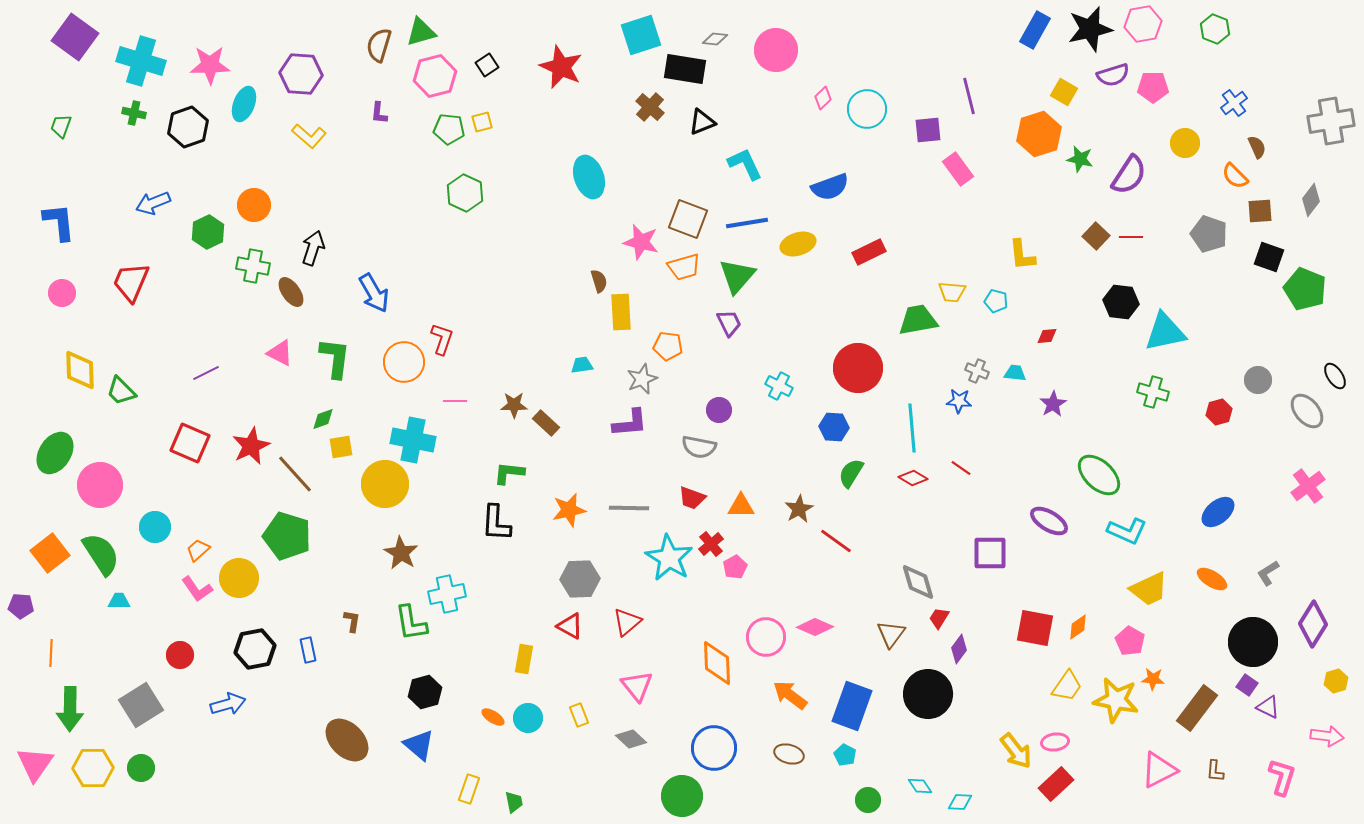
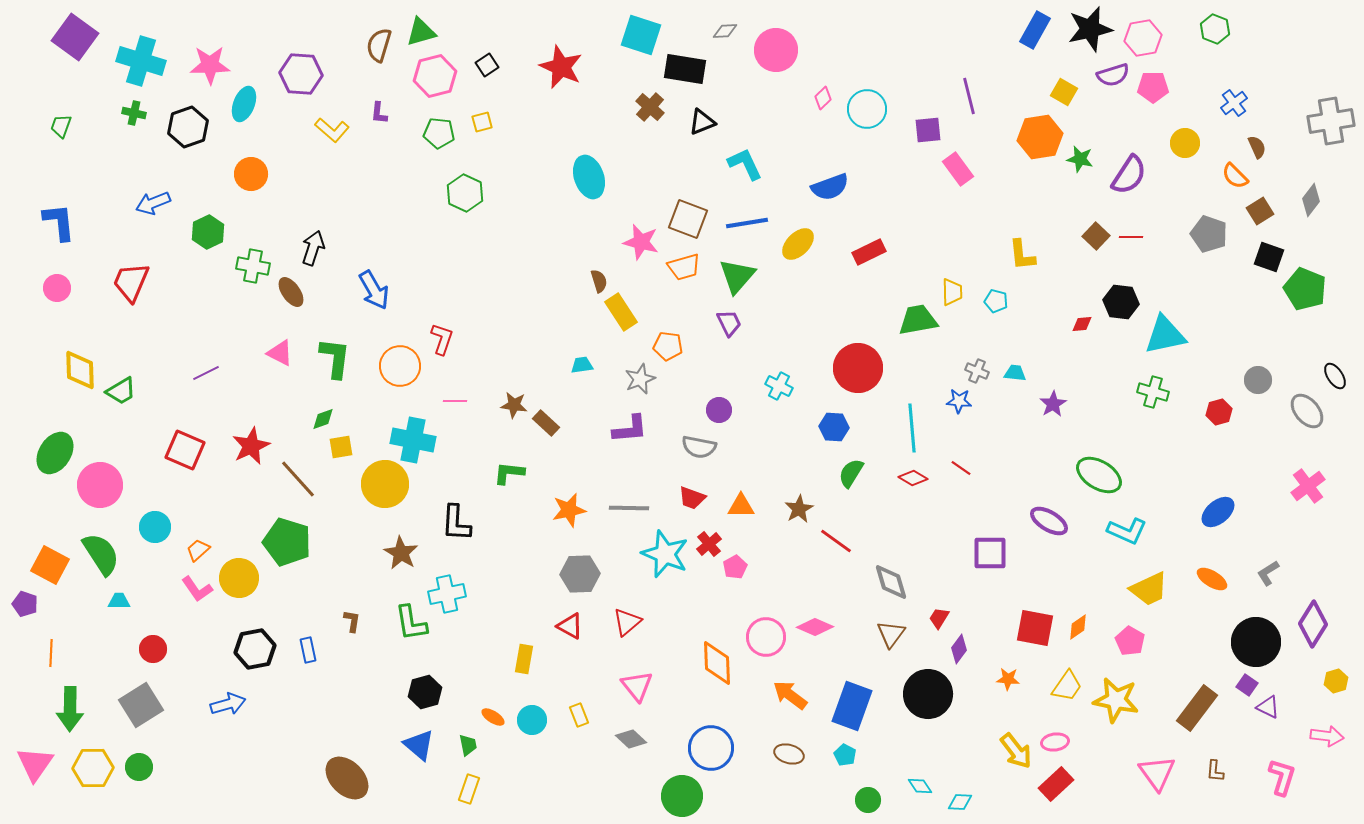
pink hexagon at (1143, 24): moved 14 px down
cyan square at (641, 35): rotated 36 degrees clockwise
gray diamond at (715, 39): moved 10 px right, 8 px up; rotated 10 degrees counterclockwise
green pentagon at (449, 129): moved 10 px left, 4 px down
orange hexagon at (1039, 134): moved 1 px right, 3 px down; rotated 9 degrees clockwise
yellow L-shape at (309, 136): moved 23 px right, 6 px up
orange circle at (254, 205): moved 3 px left, 31 px up
brown square at (1260, 211): rotated 28 degrees counterclockwise
yellow ellipse at (798, 244): rotated 28 degrees counterclockwise
yellow trapezoid at (952, 292): rotated 96 degrees counterclockwise
pink circle at (62, 293): moved 5 px left, 5 px up
blue arrow at (374, 293): moved 3 px up
yellow rectangle at (621, 312): rotated 30 degrees counterclockwise
cyan triangle at (1165, 332): moved 3 px down
red diamond at (1047, 336): moved 35 px right, 12 px up
orange circle at (404, 362): moved 4 px left, 4 px down
gray star at (642, 379): moved 2 px left
green trapezoid at (121, 391): rotated 76 degrees counterclockwise
brown star at (514, 405): rotated 8 degrees clockwise
purple L-shape at (630, 423): moved 6 px down
red square at (190, 443): moved 5 px left, 7 px down
brown line at (295, 474): moved 3 px right, 5 px down
green ellipse at (1099, 475): rotated 12 degrees counterclockwise
black L-shape at (496, 523): moved 40 px left
green pentagon at (287, 536): moved 6 px down
red cross at (711, 544): moved 2 px left
orange square at (50, 553): moved 12 px down; rotated 24 degrees counterclockwise
cyan star at (669, 558): moved 4 px left, 4 px up; rotated 9 degrees counterclockwise
gray hexagon at (580, 579): moved 5 px up
gray diamond at (918, 582): moved 27 px left
purple pentagon at (21, 606): moved 4 px right, 2 px up; rotated 15 degrees clockwise
black circle at (1253, 642): moved 3 px right
red circle at (180, 655): moved 27 px left, 6 px up
orange star at (1153, 679): moved 145 px left
cyan circle at (528, 718): moved 4 px right, 2 px down
brown ellipse at (347, 740): moved 38 px down
blue circle at (714, 748): moved 3 px left
green circle at (141, 768): moved 2 px left, 1 px up
pink triangle at (1159, 770): moved 2 px left, 3 px down; rotated 39 degrees counterclockwise
green trapezoid at (514, 802): moved 46 px left, 57 px up
